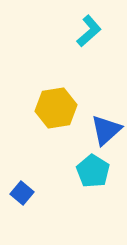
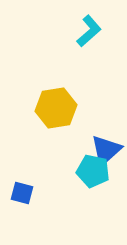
blue triangle: moved 20 px down
cyan pentagon: rotated 20 degrees counterclockwise
blue square: rotated 25 degrees counterclockwise
